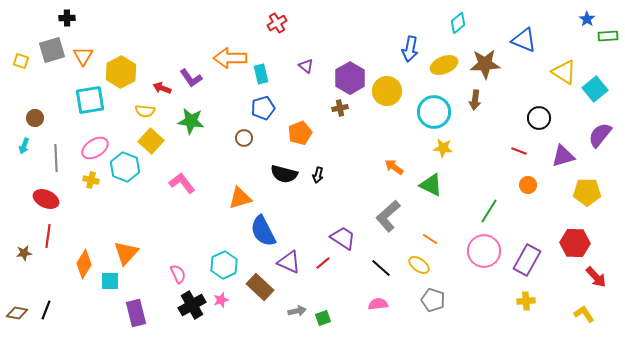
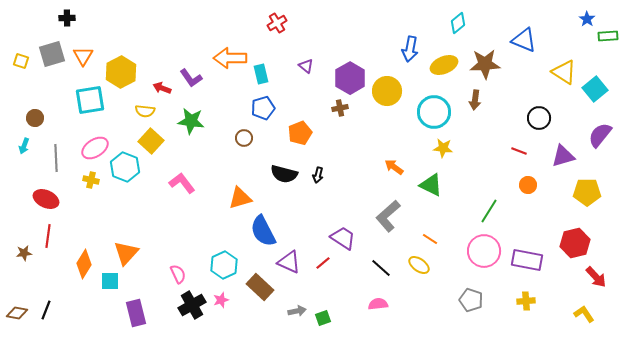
gray square at (52, 50): moved 4 px down
red hexagon at (575, 243): rotated 16 degrees counterclockwise
purple rectangle at (527, 260): rotated 72 degrees clockwise
gray pentagon at (433, 300): moved 38 px right
